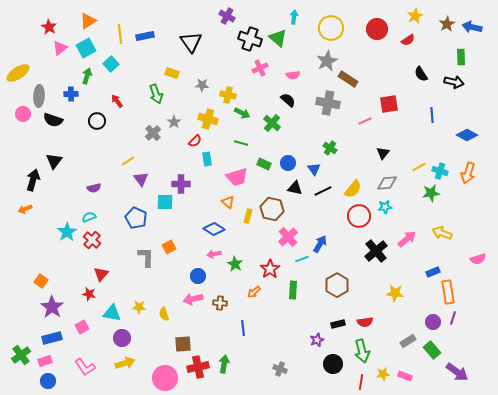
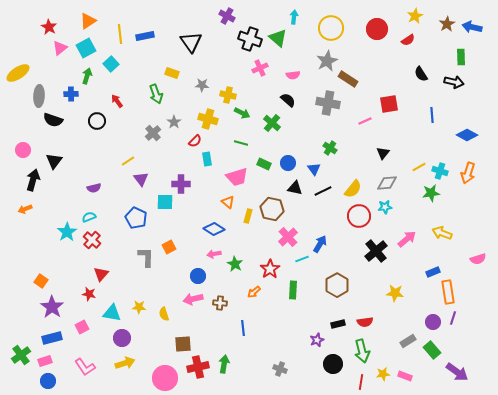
pink circle at (23, 114): moved 36 px down
